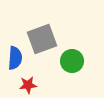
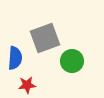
gray square: moved 3 px right, 1 px up
red star: moved 1 px left
